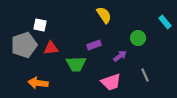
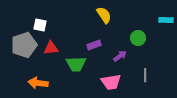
cyan rectangle: moved 1 px right, 2 px up; rotated 48 degrees counterclockwise
gray line: rotated 24 degrees clockwise
pink trapezoid: rotated 10 degrees clockwise
